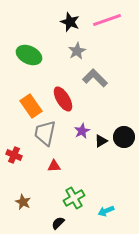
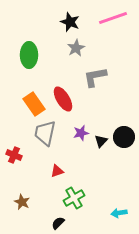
pink line: moved 6 px right, 2 px up
gray star: moved 1 px left, 3 px up
green ellipse: rotated 65 degrees clockwise
gray L-shape: moved 1 px up; rotated 55 degrees counterclockwise
orange rectangle: moved 3 px right, 2 px up
purple star: moved 1 px left, 2 px down; rotated 14 degrees clockwise
black triangle: rotated 16 degrees counterclockwise
red triangle: moved 3 px right, 5 px down; rotated 16 degrees counterclockwise
brown star: moved 1 px left
cyan arrow: moved 13 px right, 2 px down; rotated 14 degrees clockwise
